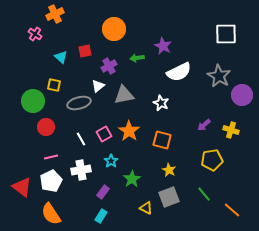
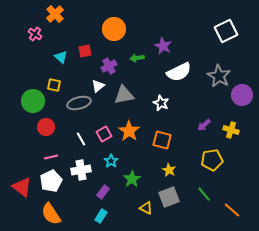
orange cross: rotated 18 degrees counterclockwise
white square: moved 3 px up; rotated 25 degrees counterclockwise
